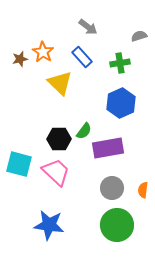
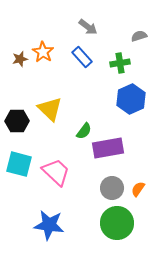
yellow triangle: moved 10 px left, 26 px down
blue hexagon: moved 10 px right, 4 px up
black hexagon: moved 42 px left, 18 px up
orange semicircle: moved 5 px left, 1 px up; rotated 28 degrees clockwise
green circle: moved 2 px up
